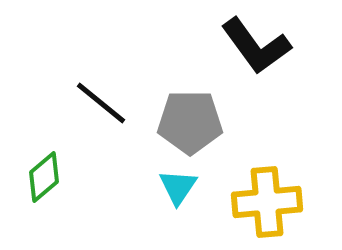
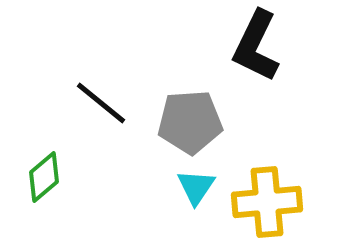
black L-shape: rotated 62 degrees clockwise
gray pentagon: rotated 4 degrees counterclockwise
cyan triangle: moved 18 px right
